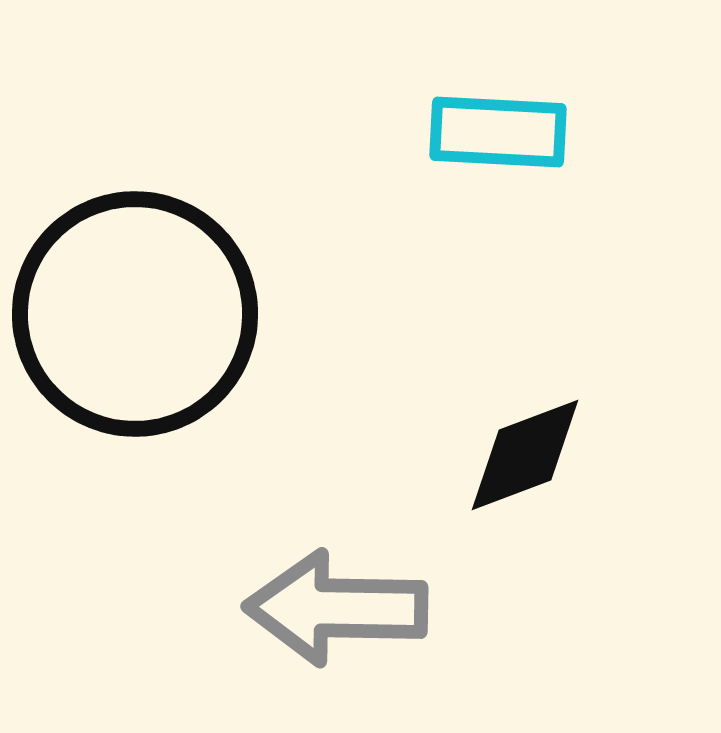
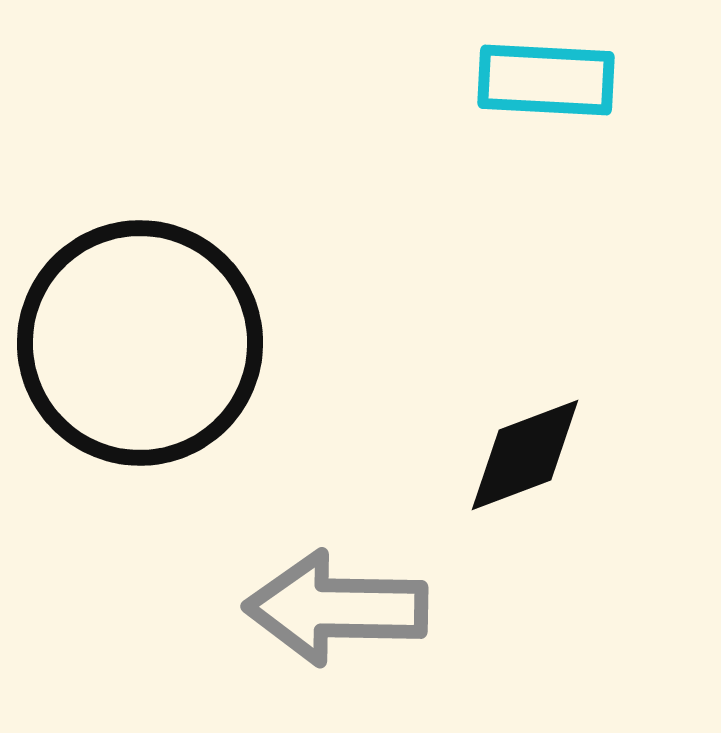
cyan rectangle: moved 48 px right, 52 px up
black circle: moved 5 px right, 29 px down
